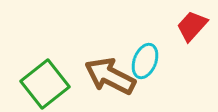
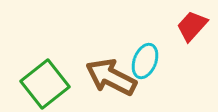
brown arrow: moved 1 px right, 1 px down
